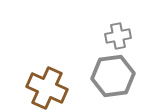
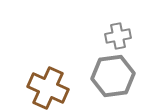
brown cross: moved 1 px right
